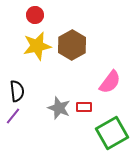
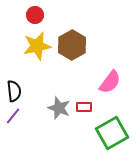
black semicircle: moved 3 px left
